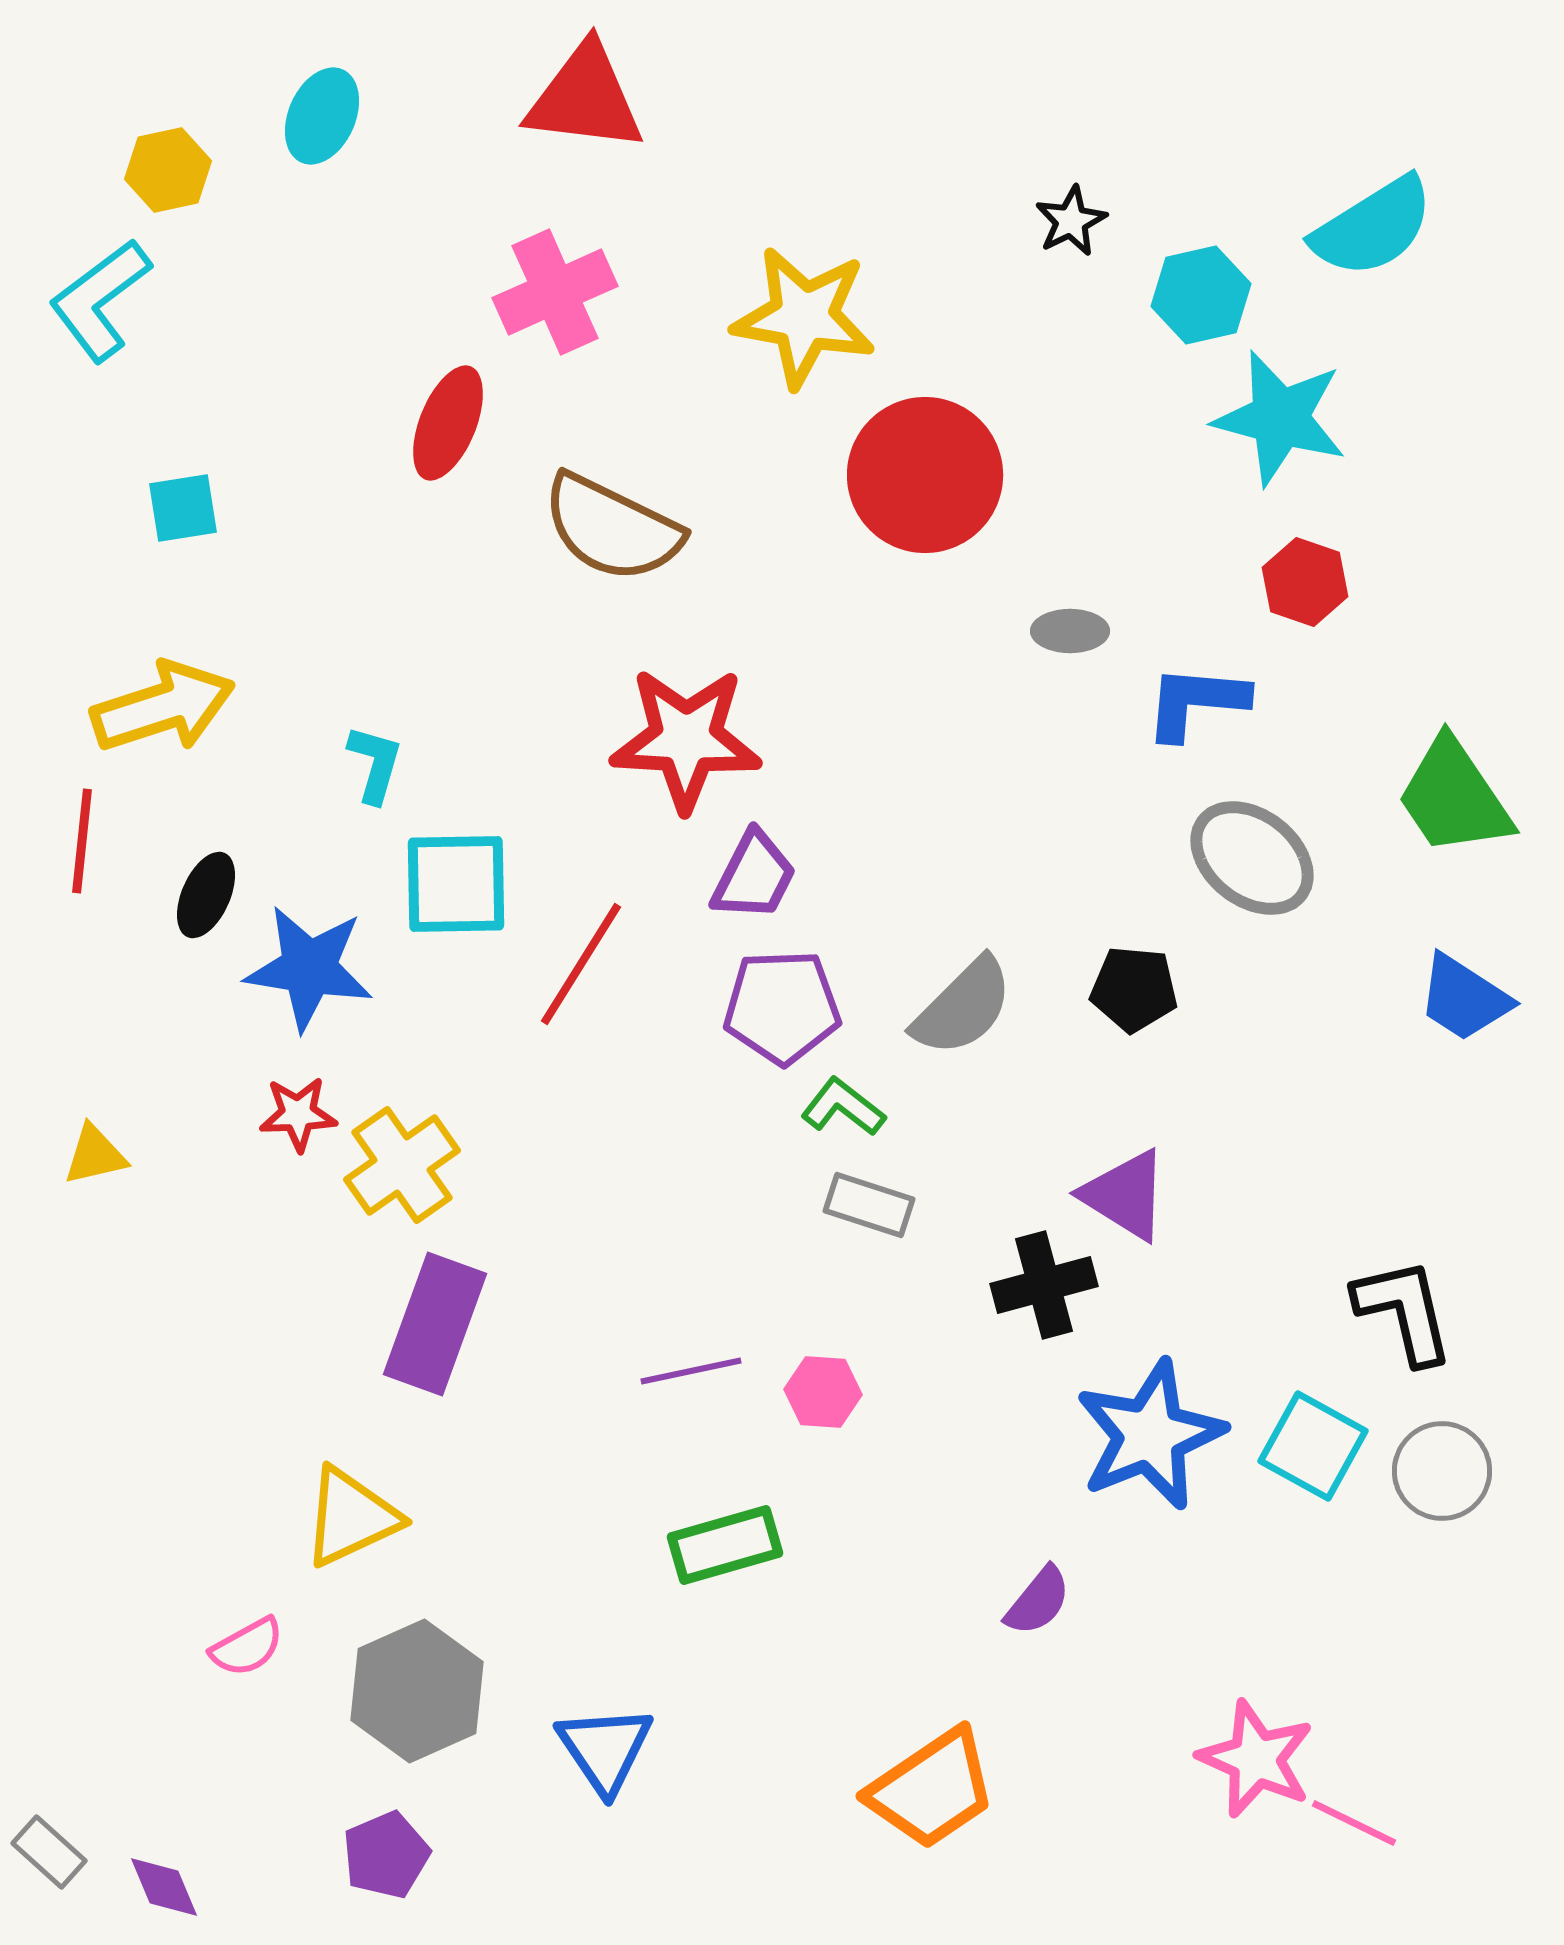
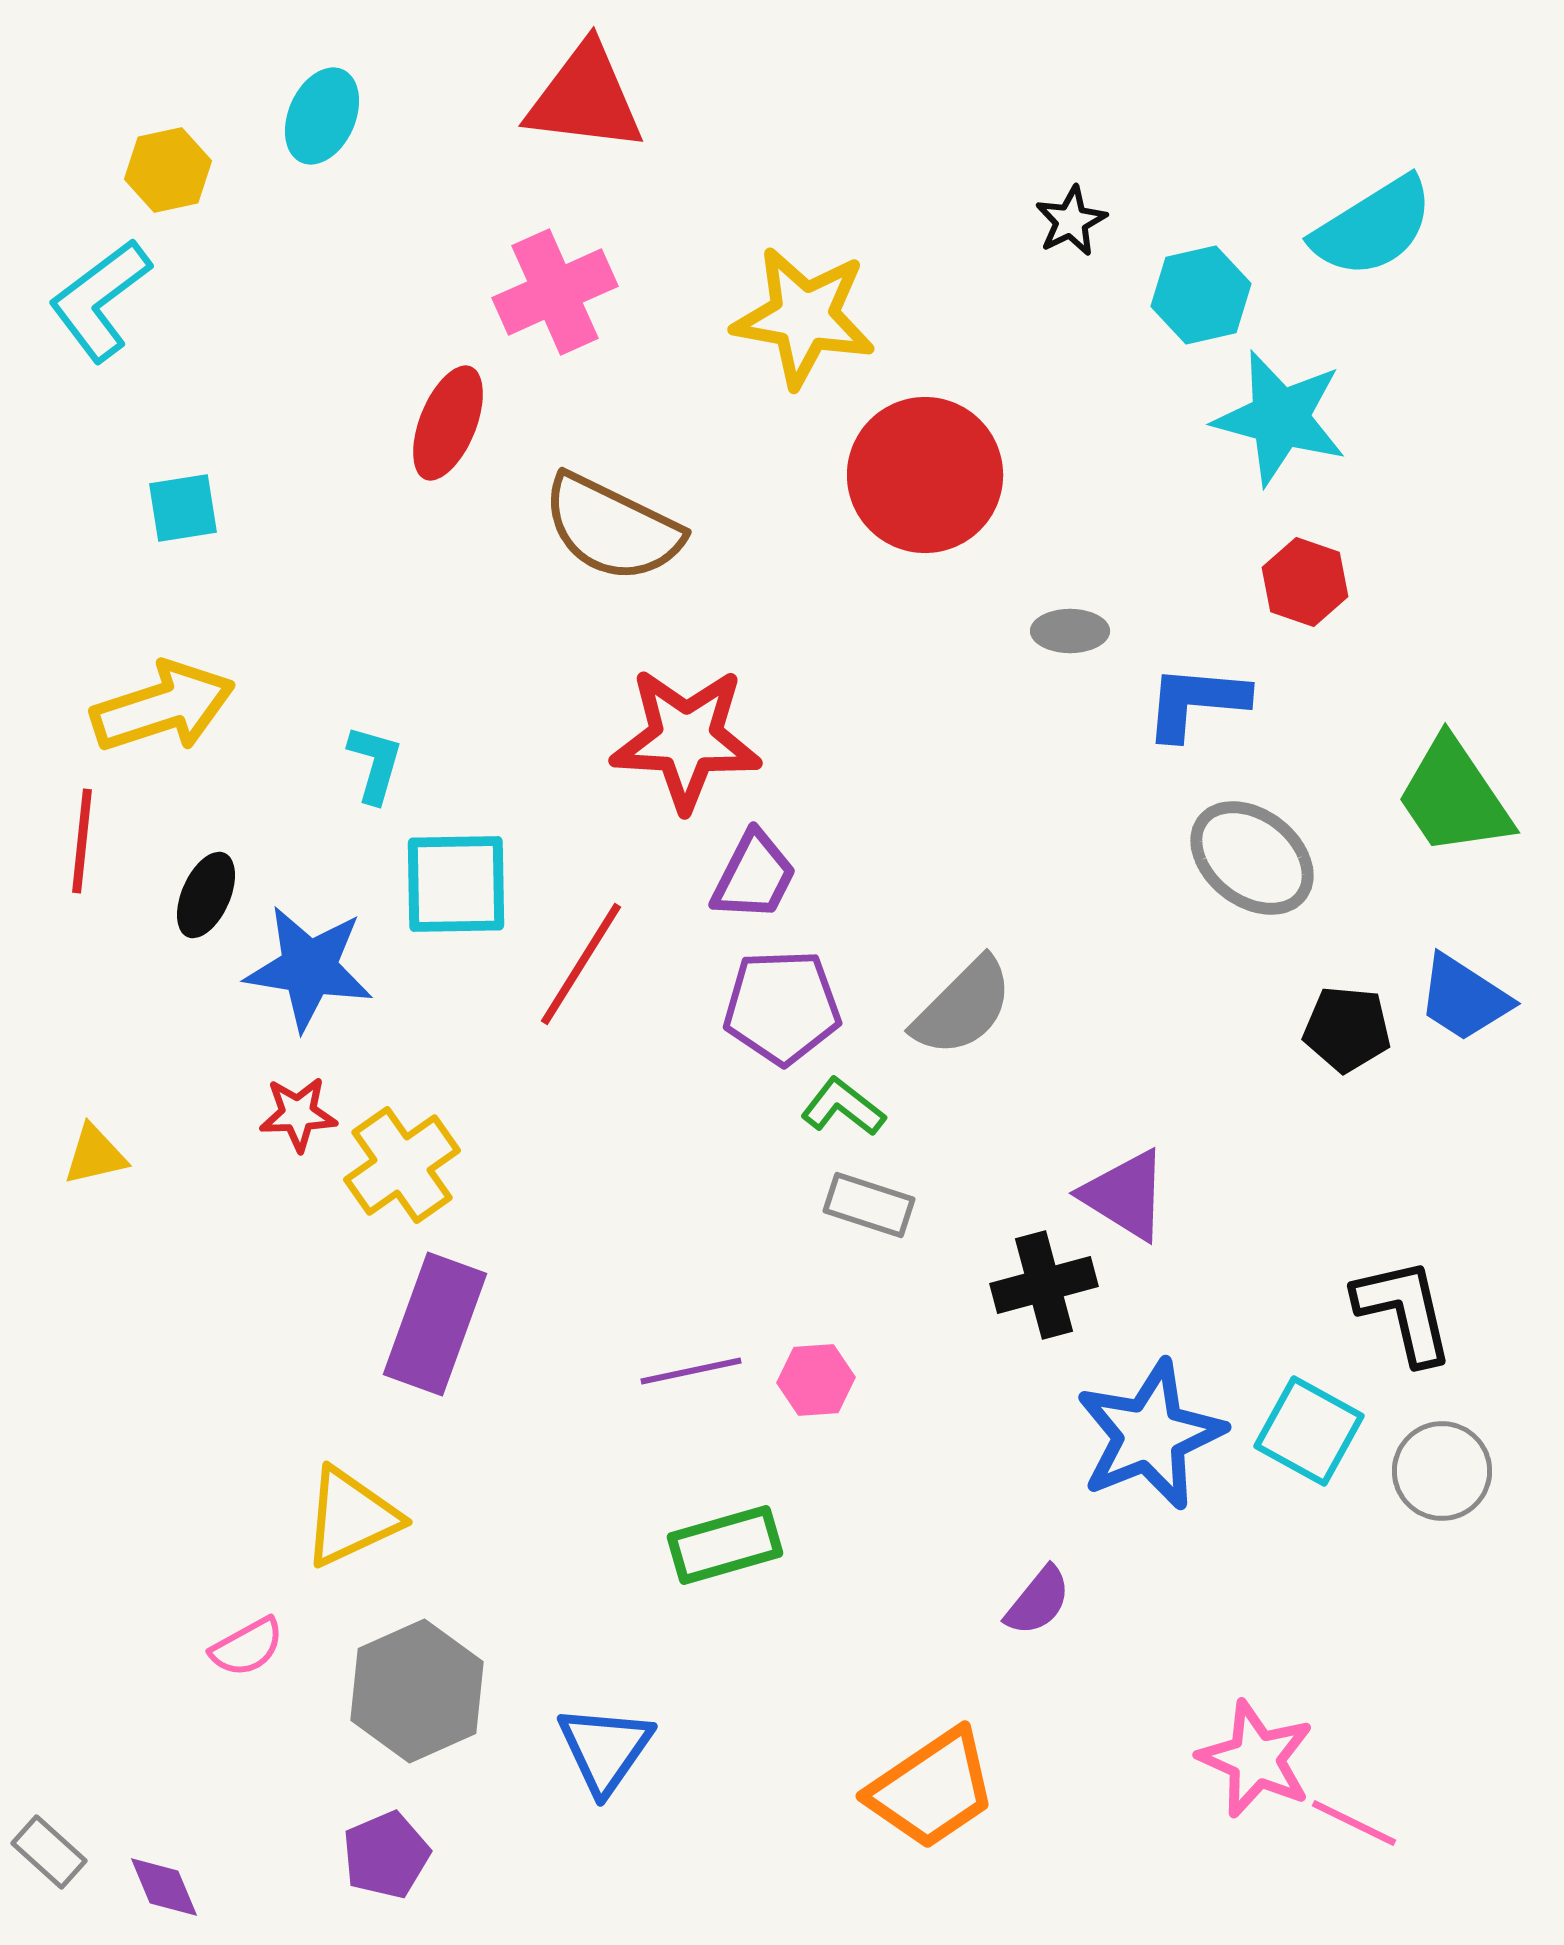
black pentagon at (1134, 989): moved 213 px right, 40 px down
pink hexagon at (823, 1392): moved 7 px left, 12 px up; rotated 8 degrees counterclockwise
cyan square at (1313, 1446): moved 4 px left, 15 px up
blue triangle at (605, 1749): rotated 9 degrees clockwise
